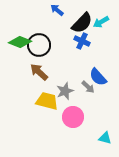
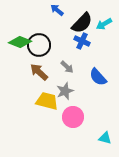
cyan arrow: moved 3 px right, 2 px down
gray arrow: moved 21 px left, 20 px up
